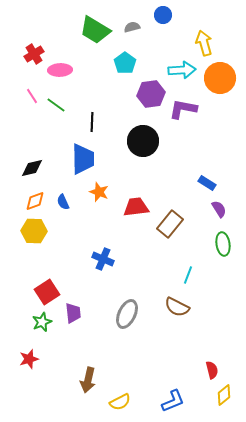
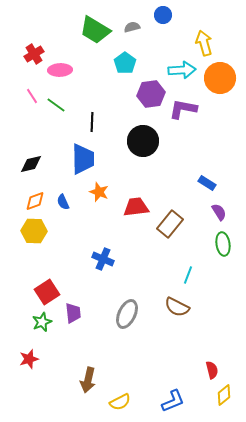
black diamond: moved 1 px left, 4 px up
purple semicircle: moved 3 px down
